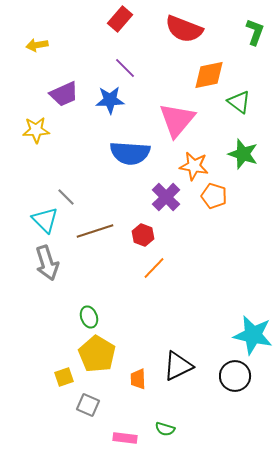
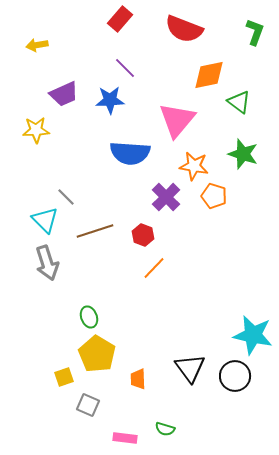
black triangle: moved 12 px right, 2 px down; rotated 40 degrees counterclockwise
